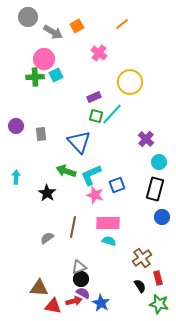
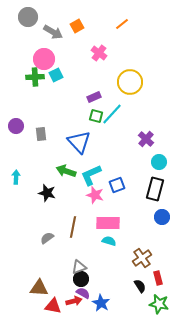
black star: rotated 18 degrees counterclockwise
